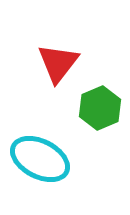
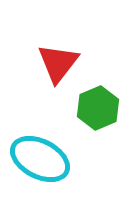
green hexagon: moved 2 px left
